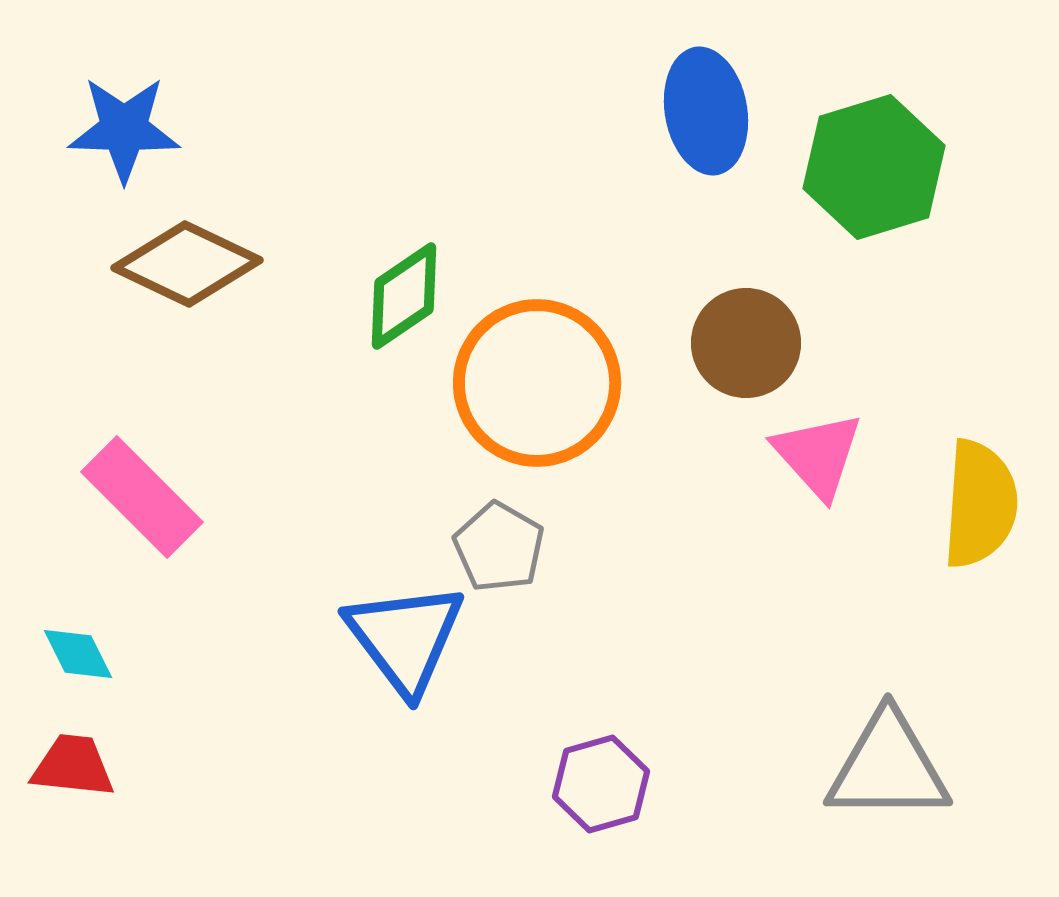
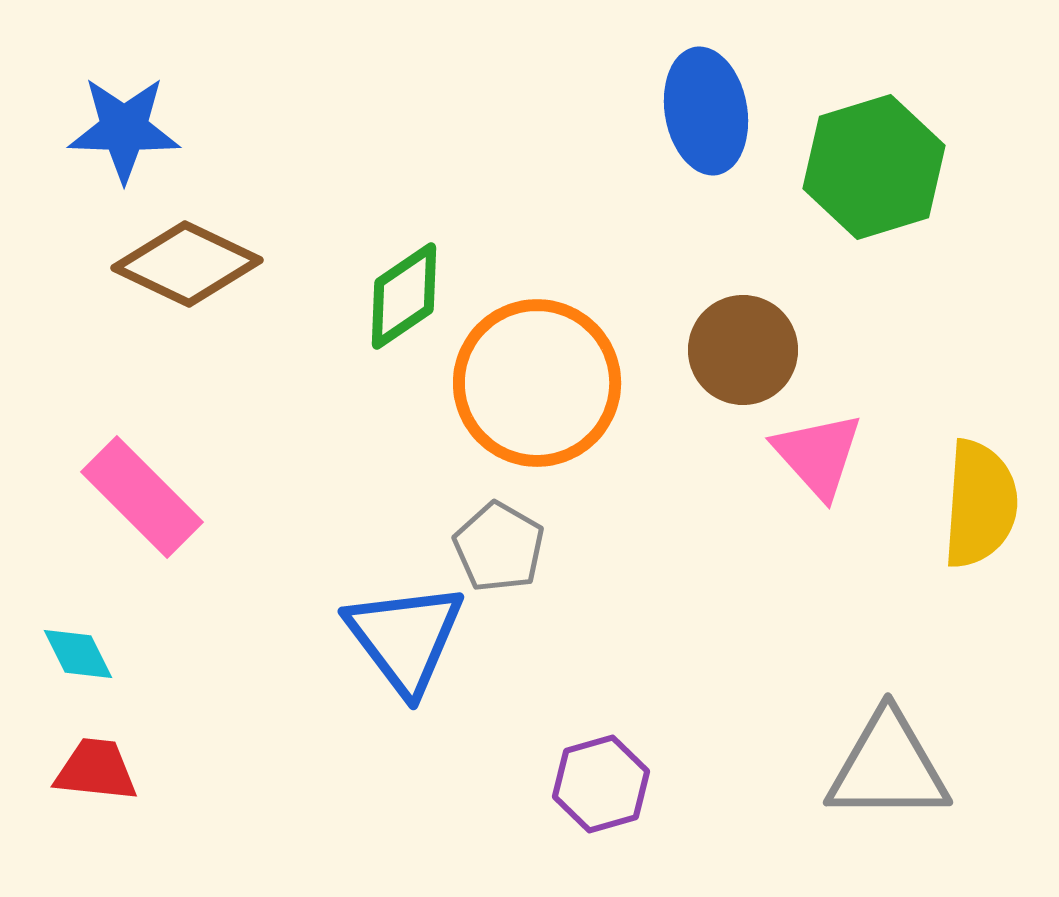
brown circle: moved 3 px left, 7 px down
red trapezoid: moved 23 px right, 4 px down
